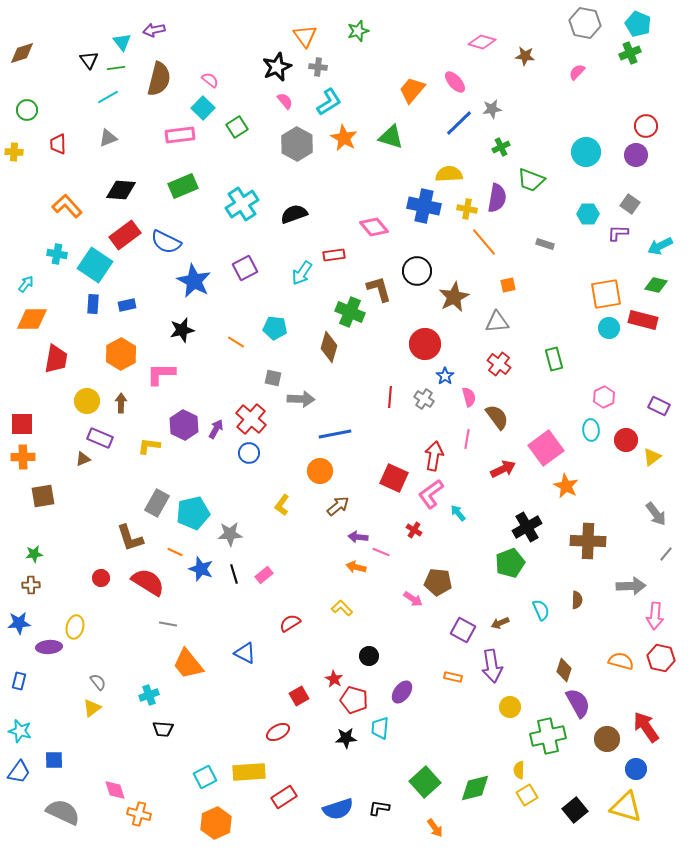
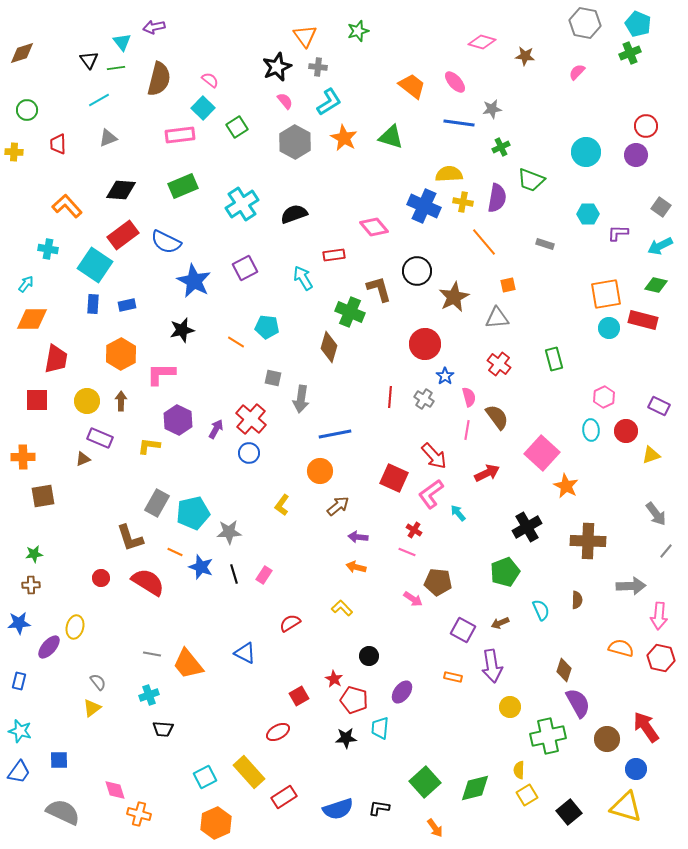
purple arrow at (154, 30): moved 3 px up
orange trapezoid at (412, 90): moved 4 px up; rotated 88 degrees clockwise
cyan line at (108, 97): moved 9 px left, 3 px down
blue line at (459, 123): rotated 52 degrees clockwise
gray hexagon at (297, 144): moved 2 px left, 2 px up
gray square at (630, 204): moved 31 px right, 3 px down
blue cross at (424, 206): rotated 12 degrees clockwise
yellow cross at (467, 209): moved 4 px left, 7 px up
red rectangle at (125, 235): moved 2 px left
cyan cross at (57, 254): moved 9 px left, 5 px up
cyan arrow at (302, 273): moved 1 px right, 5 px down; rotated 115 degrees clockwise
gray triangle at (497, 322): moved 4 px up
cyan pentagon at (275, 328): moved 8 px left, 1 px up
gray arrow at (301, 399): rotated 96 degrees clockwise
brown arrow at (121, 403): moved 2 px up
red square at (22, 424): moved 15 px right, 24 px up
purple hexagon at (184, 425): moved 6 px left, 5 px up
pink line at (467, 439): moved 9 px up
red circle at (626, 440): moved 9 px up
pink square at (546, 448): moved 4 px left, 5 px down; rotated 12 degrees counterclockwise
red arrow at (434, 456): rotated 128 degrees clockwise
yellow triangle at (652, 457): moved 1 px left, 2 px up; rotated 18 degrees clockwise
red arrow at (503, 469): moved 16 px left, 4 px down
gray star at (230, 534): moved 1 px left, 2 px up
pink line at (381, 552): moved 26 px right
gray line at (666, 554): moved 3 px up
green pentagon at (510, 563): moved 5 px left, 9 px down
blue star at (201, 569): moved 2 px up
pink rectangle at (264, 575): rotated 18 degrees counterclockwise
pink arrow at (655, 616): moved 4 px right
gray line at (168, 624): moved 16 px left, 30 px down
purple ellipse at (49, 647): rotated 45 degrees counterclockwise
orange semicircle at (621, 661): moved 13 px up
blue square at (54, 760): moved 5 px right
yellow rectangle at (249, 772): rotated 52 degrees clockwise
black square at (575, 810): moved 6 px left, 2 px down
